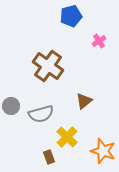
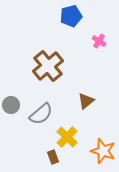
pink cross: rotated 24 degrees counterclockwise
brown cross: rotated 16 degrees clockwise
brown triangle: moved 2 px right
gray circle: moved 1 px up
gray semicircle: rotated 25 degrees counterclockwise
brown rectangle: moved 4 px right
